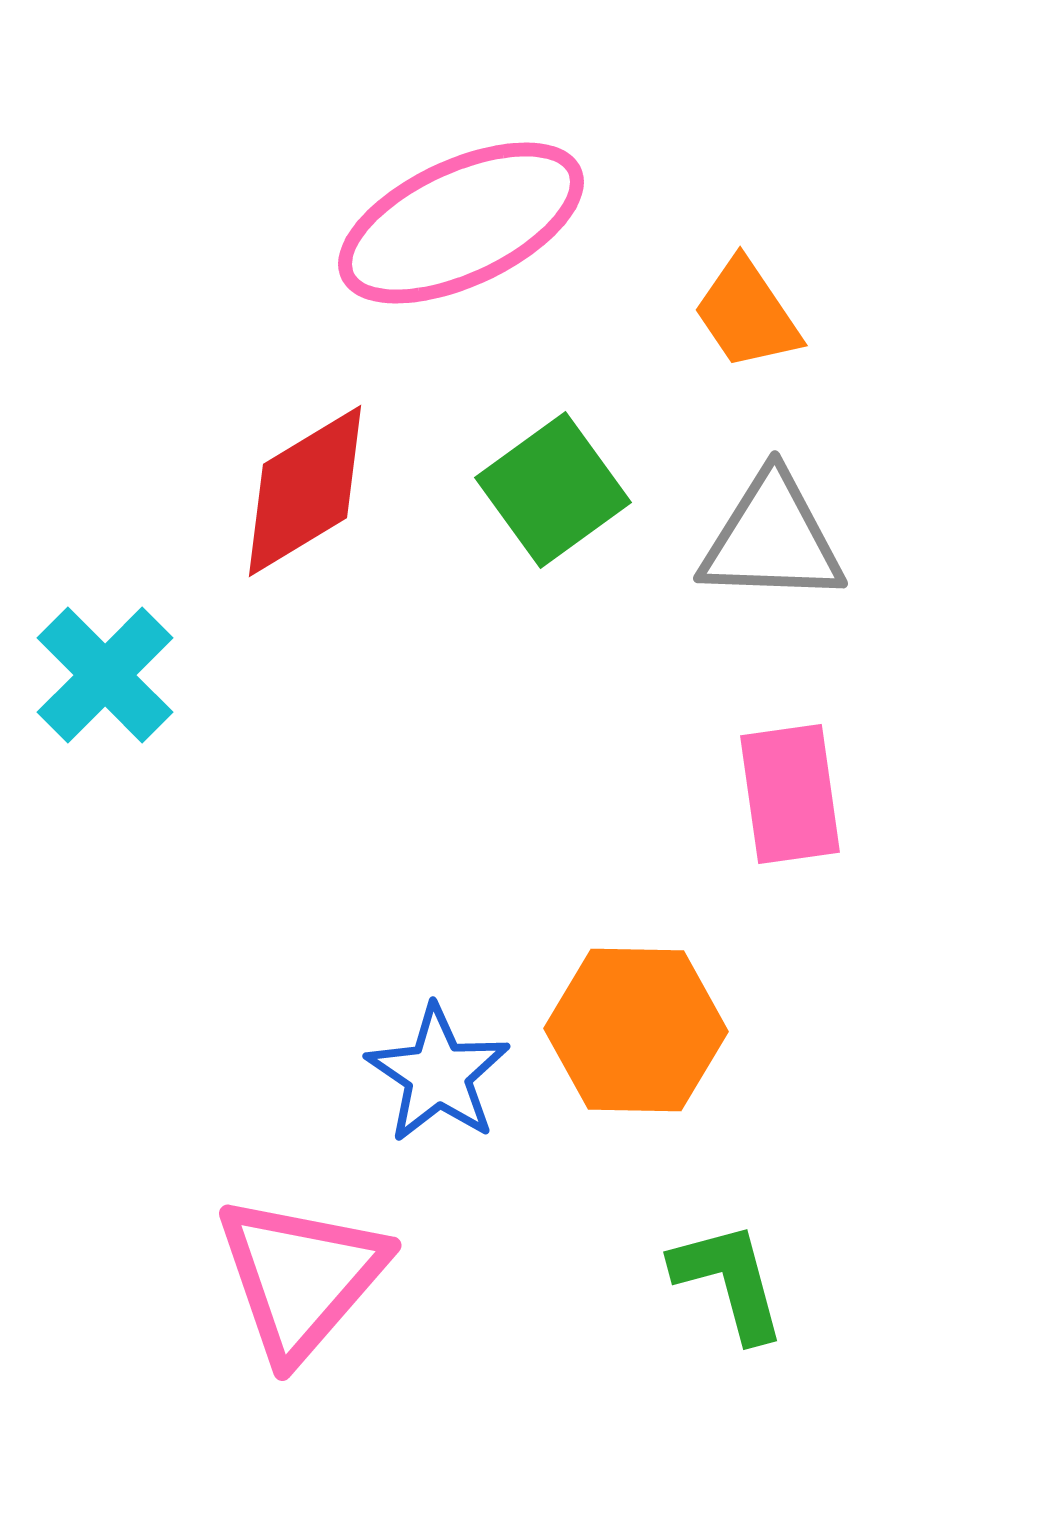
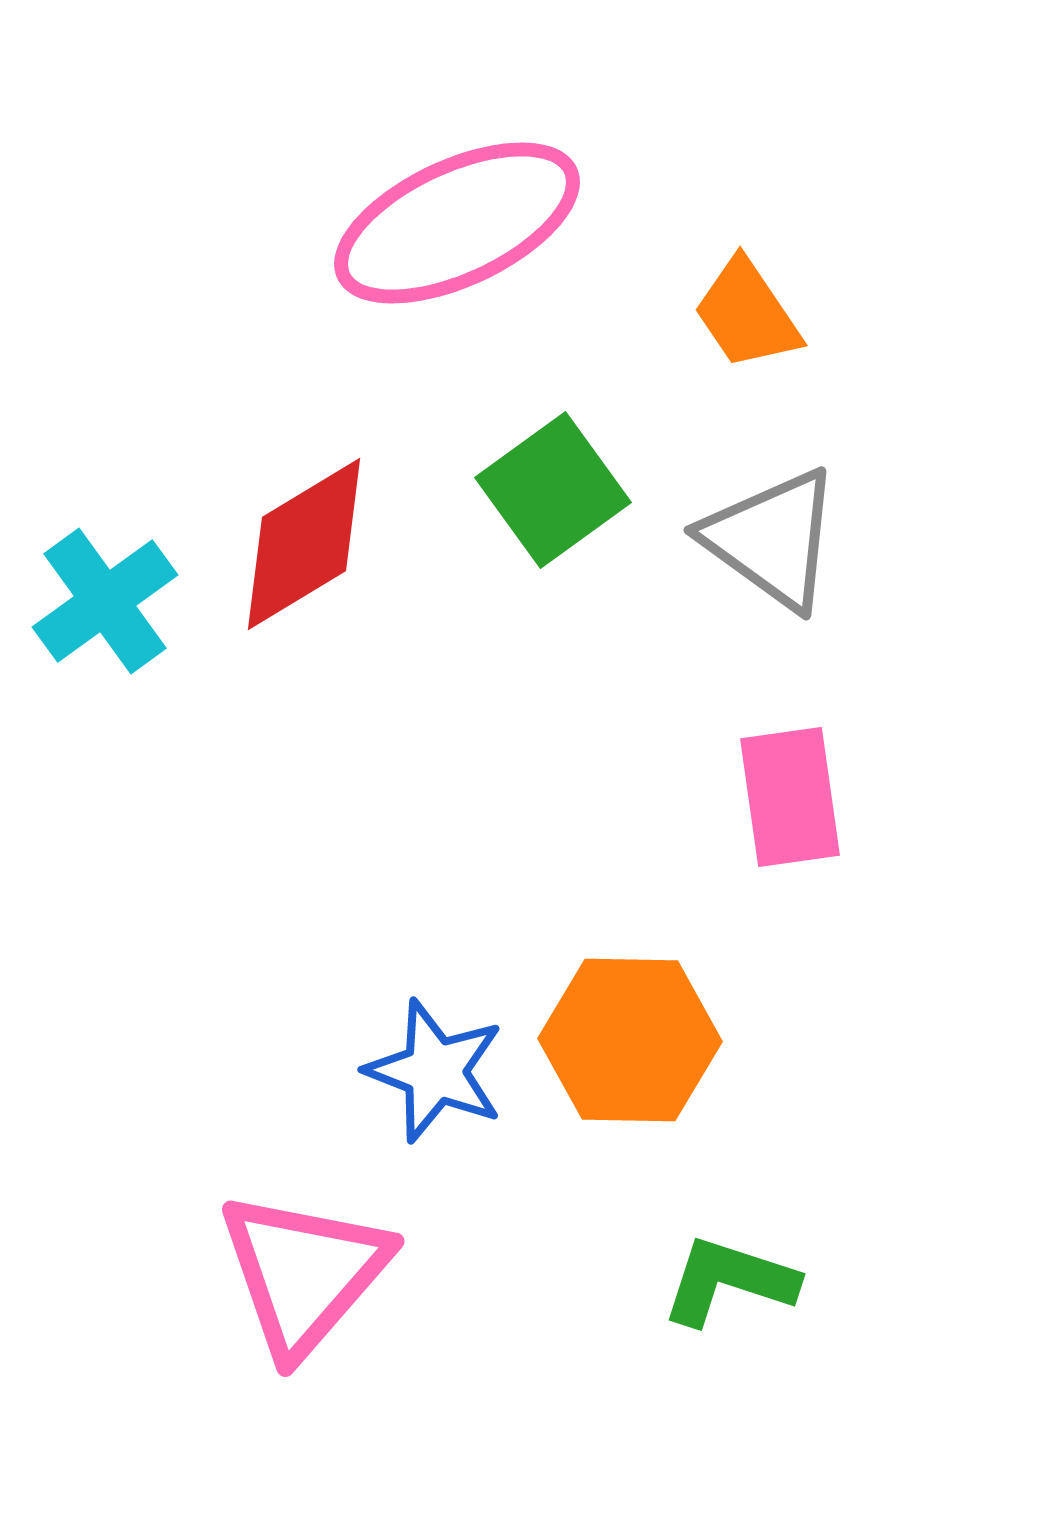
pink ellipse: moved 4 px left
red diamond: moved 1 px left, 53 px down
gray triangle: rotated 34 degrees clockwise
cyan cross: moved 74 px up; rotated 9 degrees clockwise
pink rectangle: moved 3 px down
orange hexagon: moved 6 px left, 10 px down
blue star: moved 3 px left, 3 px up; rotated 13 degrees counterclockwise
pink triangle: moved 3 px right, 4 px up
green L-shape: rotated 57 degrees counterclockwise
